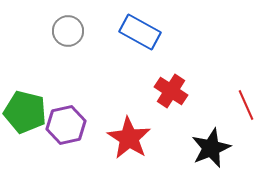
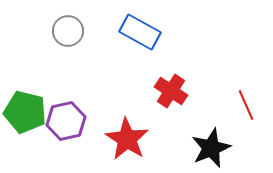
purple hexagon: moved 4 px up
red star: moved 2 px left, 1 px down
